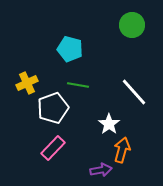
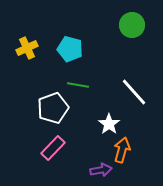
yellow cross: moved 35 px up
